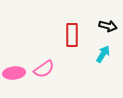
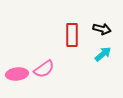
black arrow: moved 6 px left, 3 px down
cyan arrow: rotated 18 degrees clockwise
pink ellipse: moved 3 px right, 1 px down
